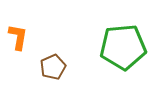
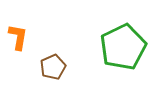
green pentagon: rotated 21 degrees counterclockwise
